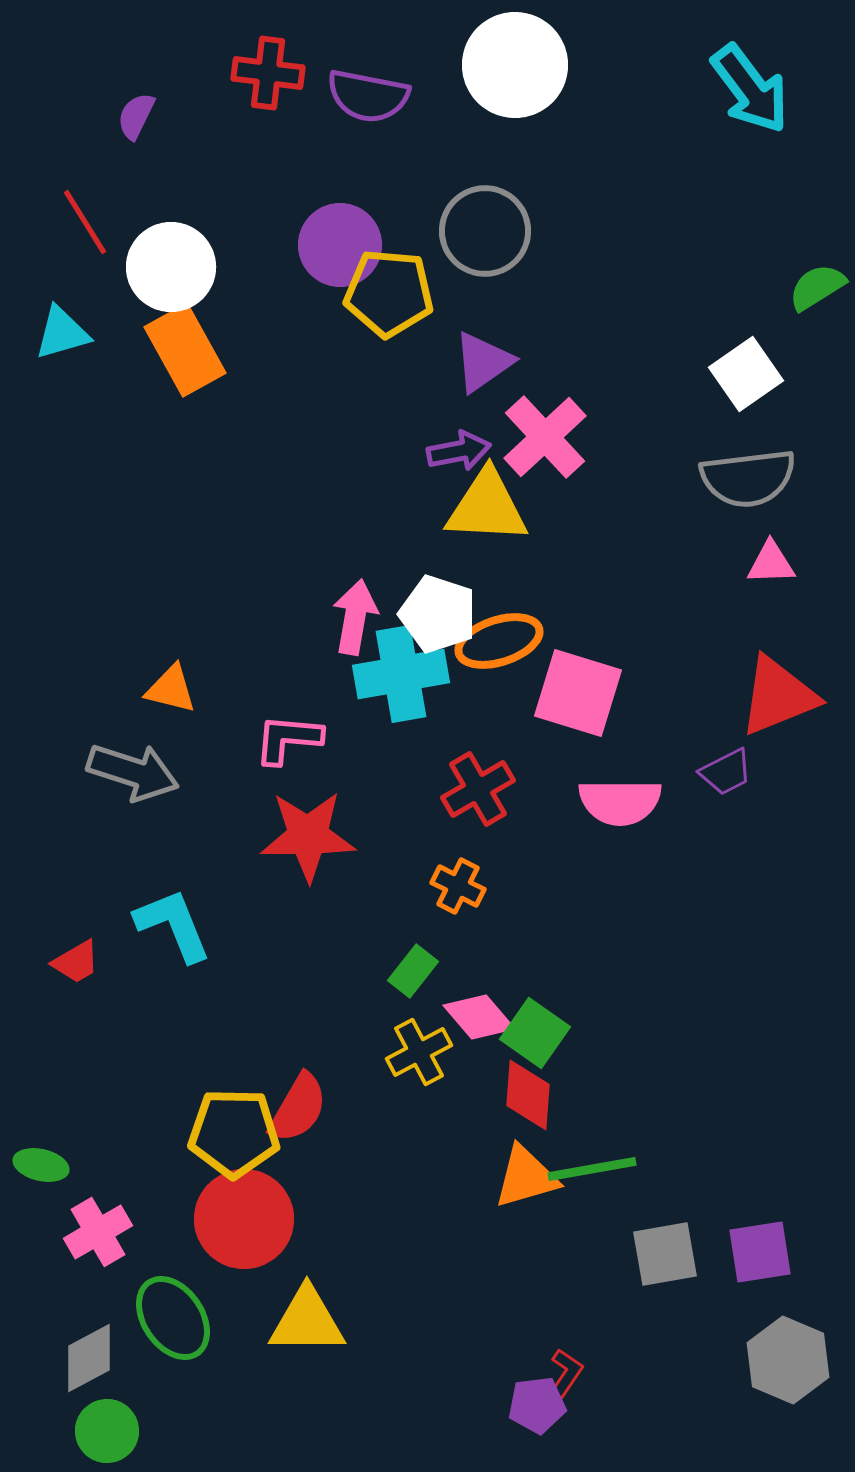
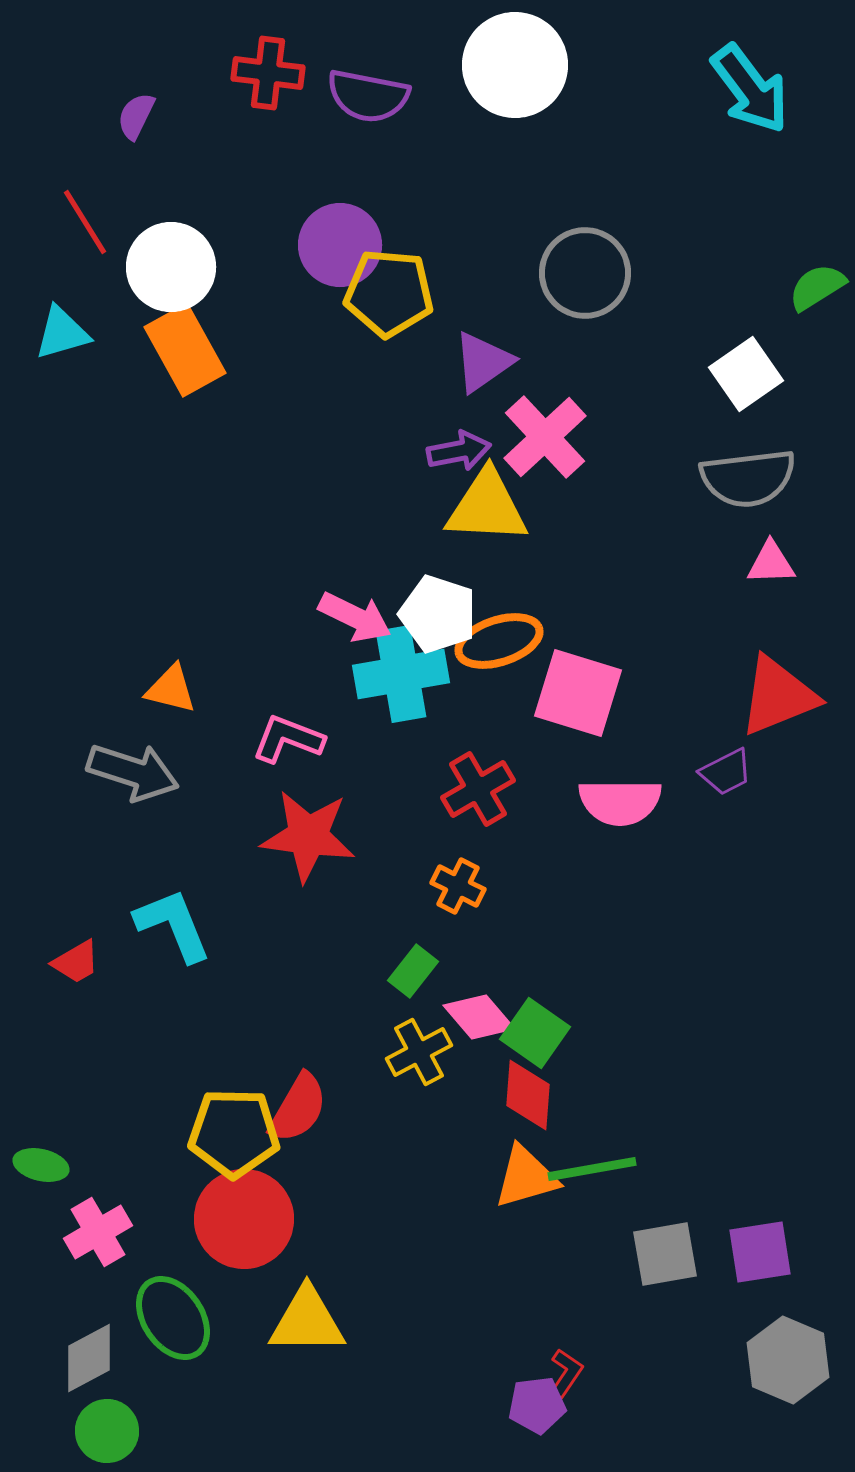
gray circle at (485, 231): moved 100 px right, 42 px down
pink arrow at (355, 617): rotated 106 degrees clockwise
pink L-shape at (288, 739): rotated 16 degrees clockwise
red star at (308, 836): rotated 8 degrees clockwise
